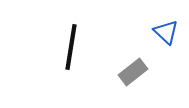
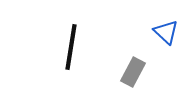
gray rectangle: rotated 24 degrees counterclockwise
